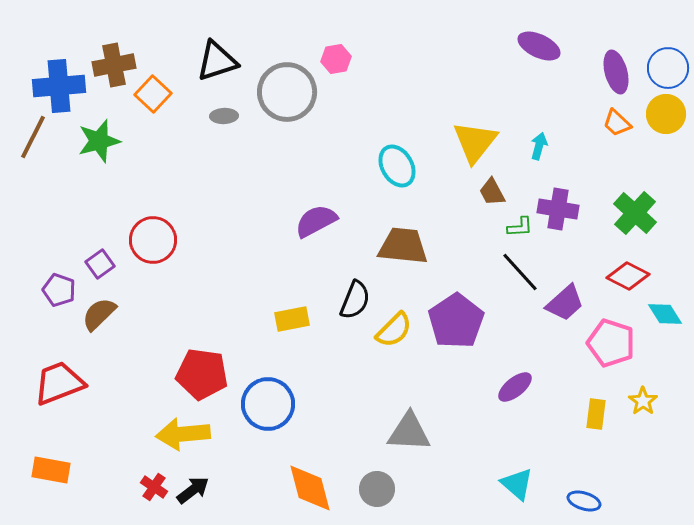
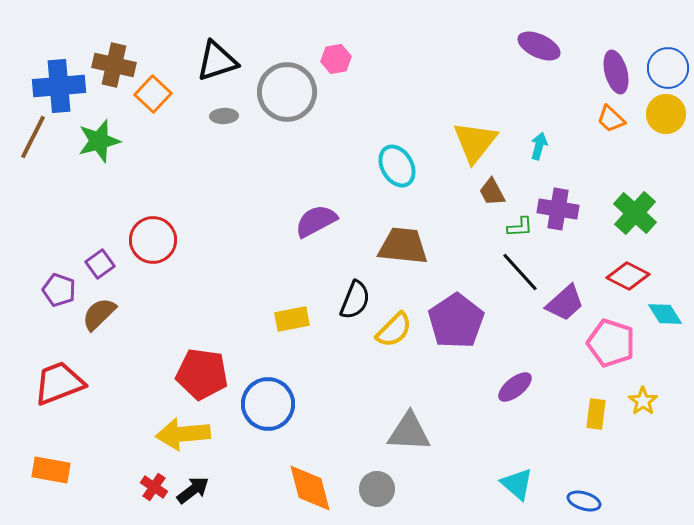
brown cross at (114, 65): rotated 24 degrees clockwise
orange trapezoid at (617, 123): moved 6 px left, 4 px up
